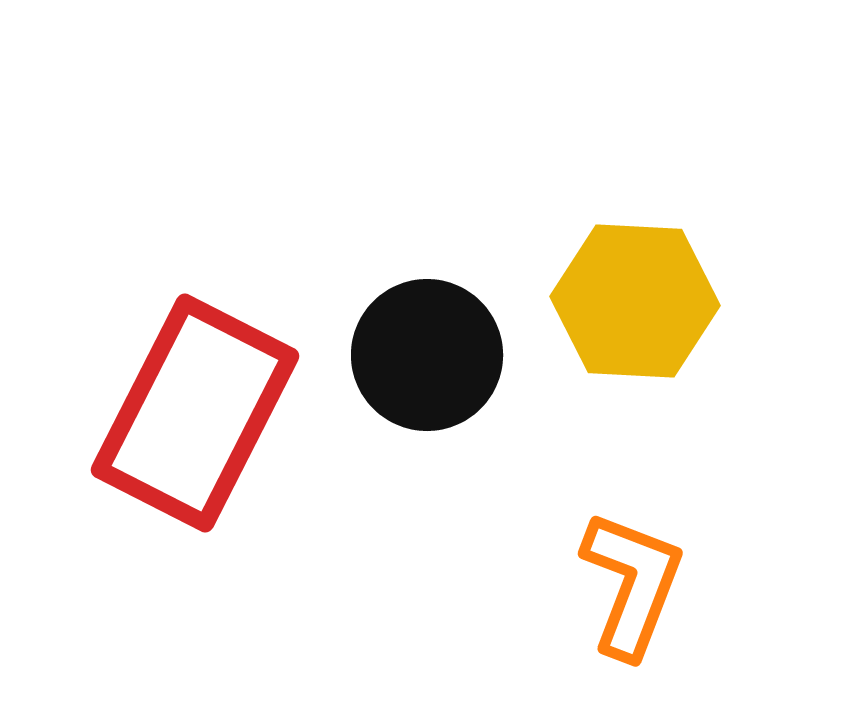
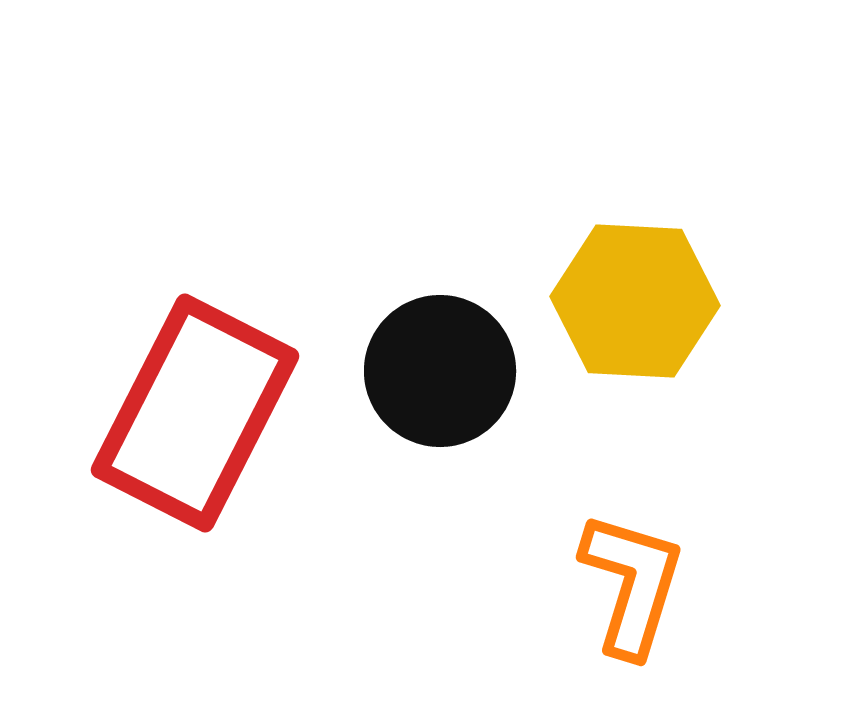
black circle: moved 13 px right, 16 px down
orange L-shape: rotated 4 degrees counterclockwise
